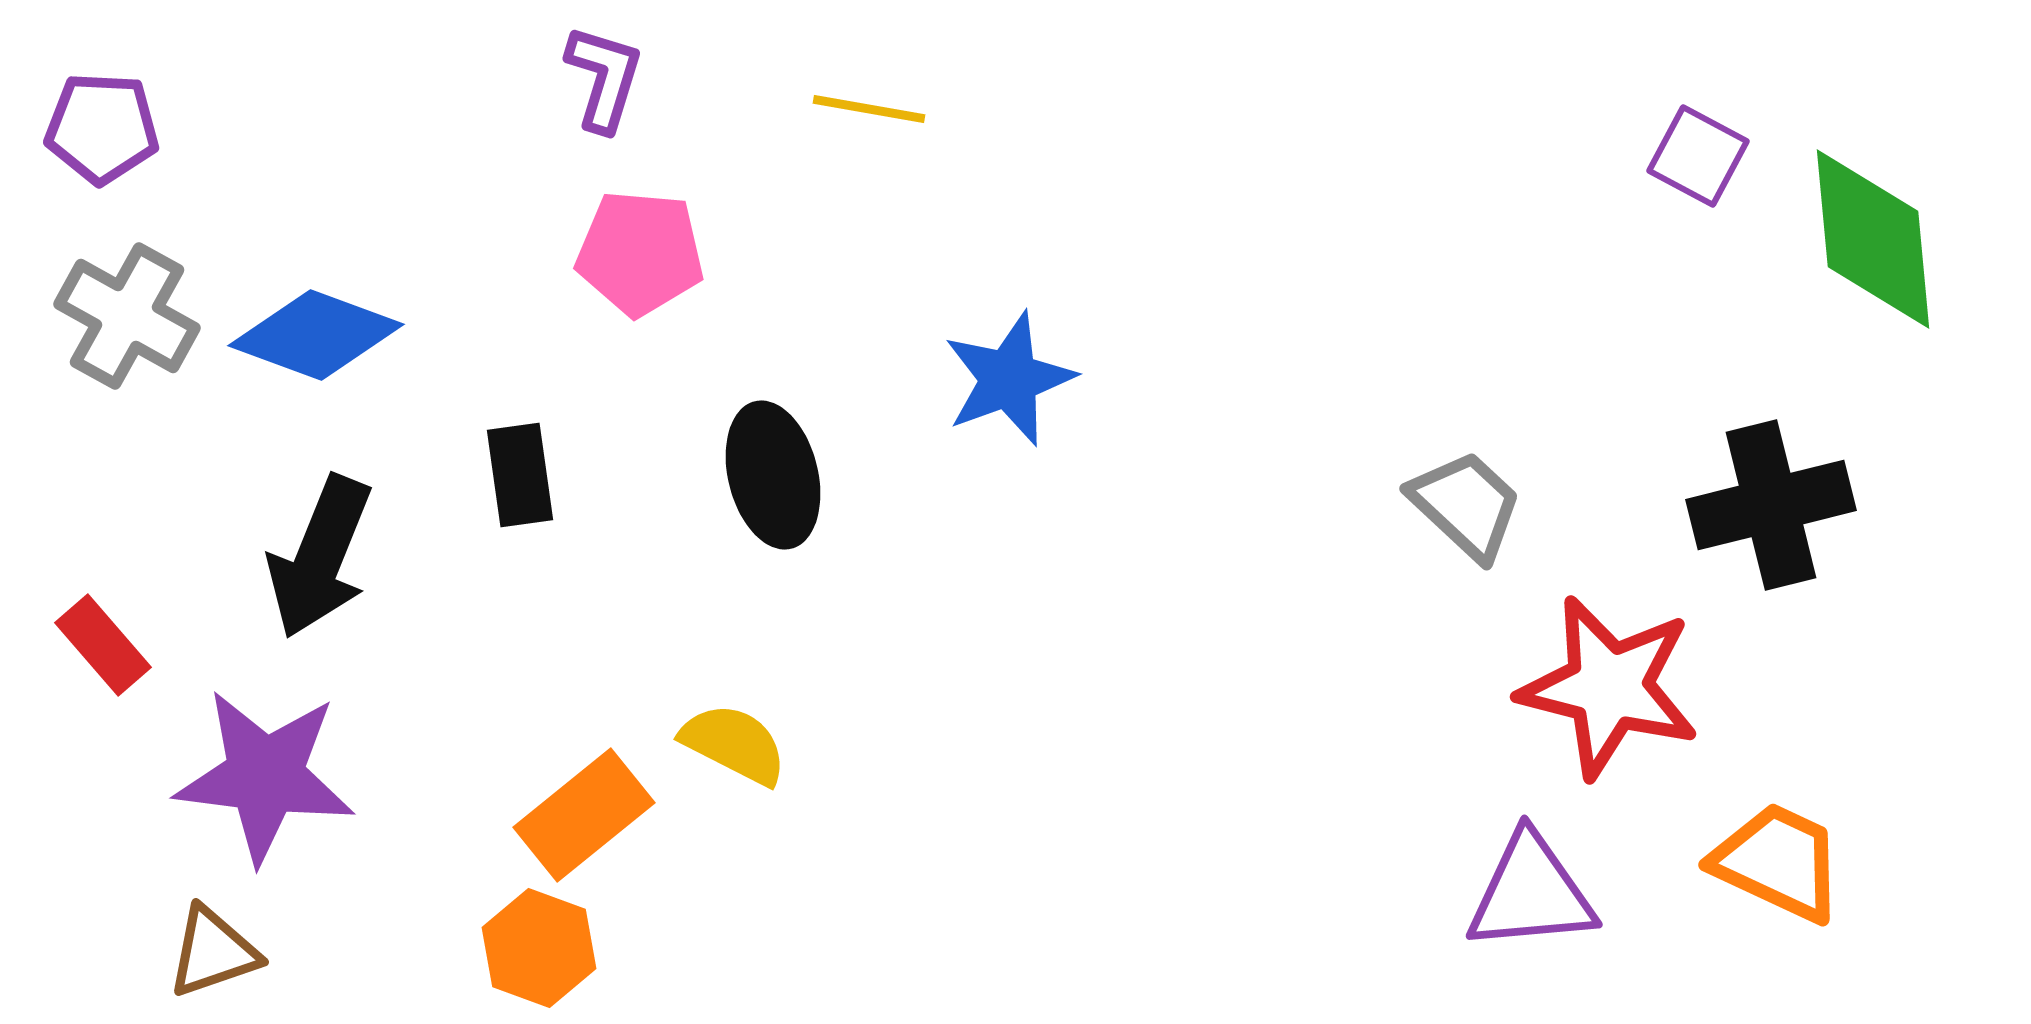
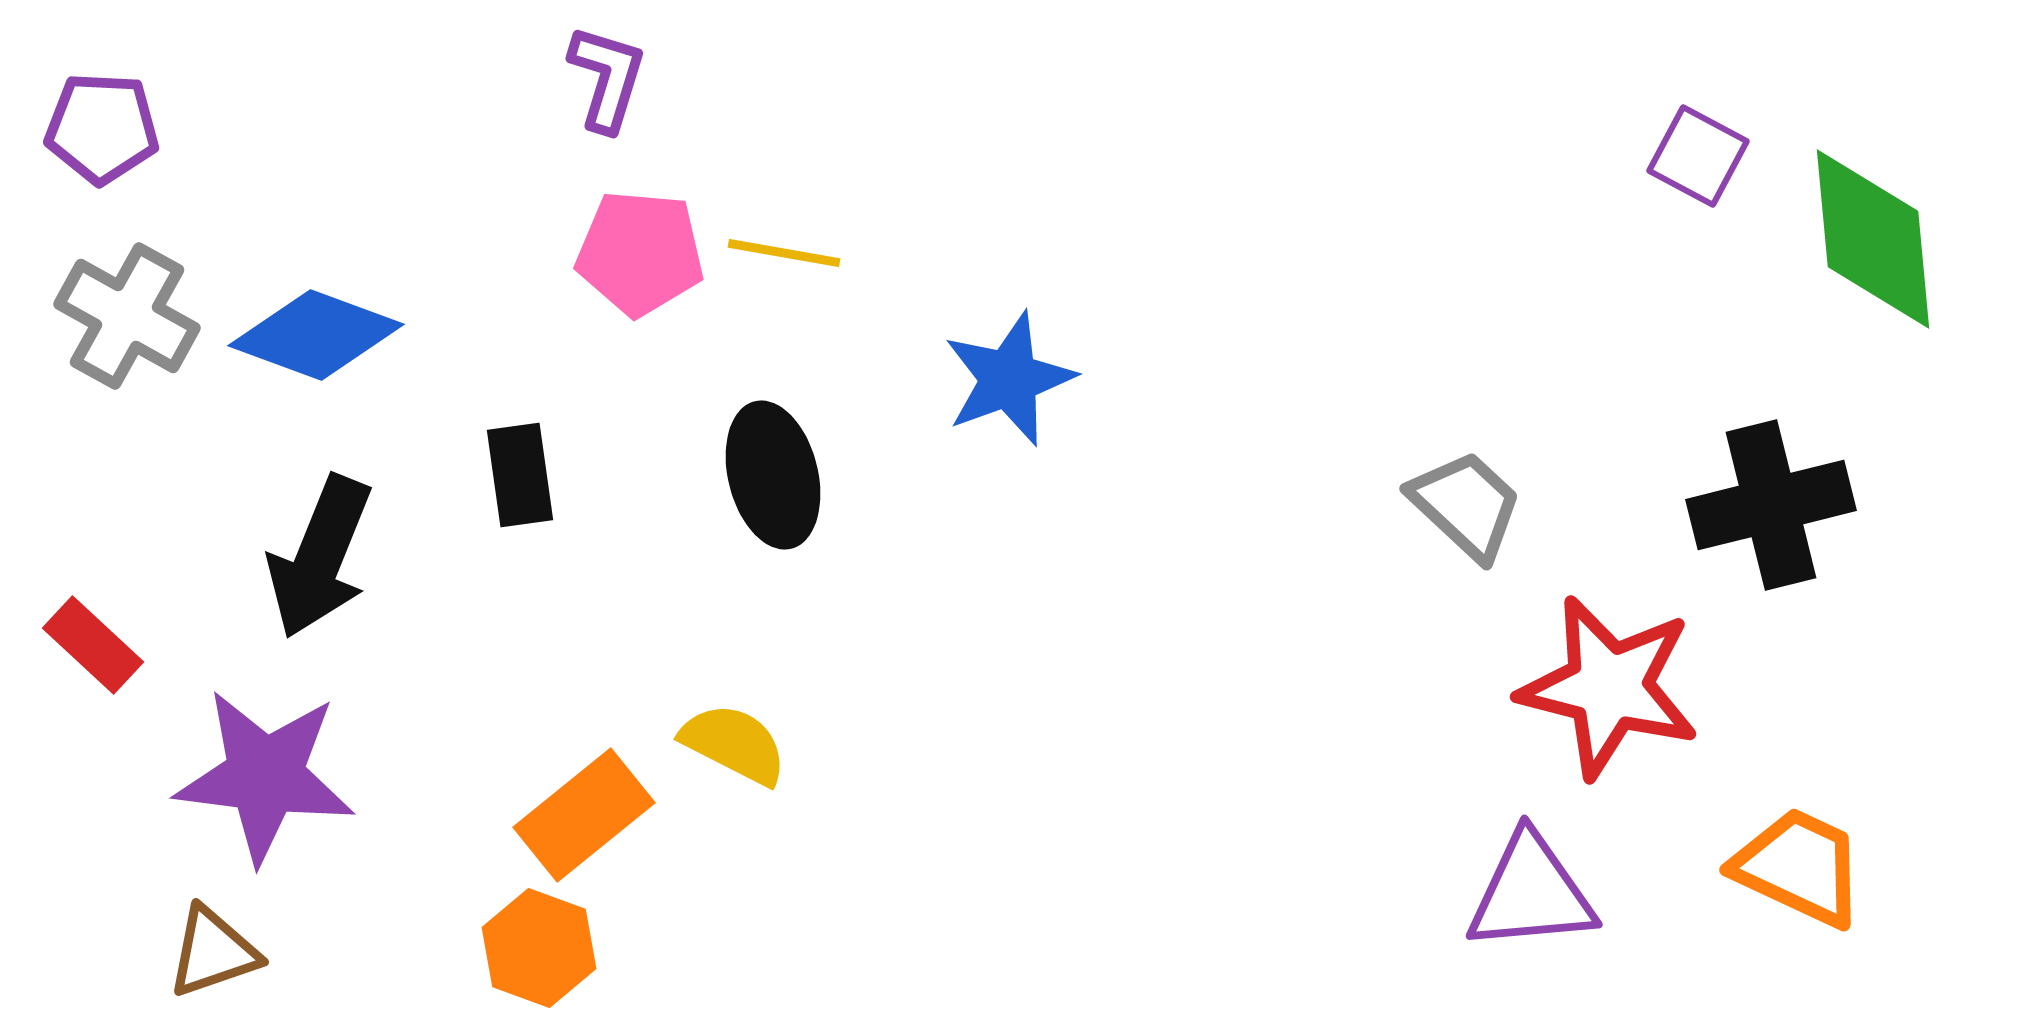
purple L-shape: moved 3 px right
yellow line: moved 85 px left, 144 px down
red rectangle: moved 10 px left; rotated 6 degrees counterclockwise
orange trapezoid: moved 21 px right, 5 px down
